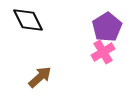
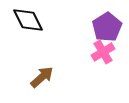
brown arrow: moved 2 px right
